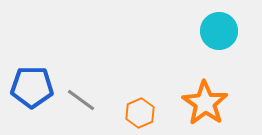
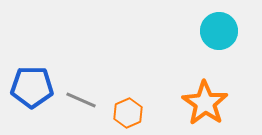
gray line: rotated 12 degrees counterclockwise
orange hexagon: moved 12 px left
